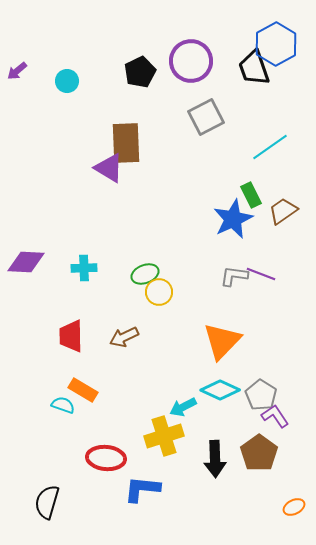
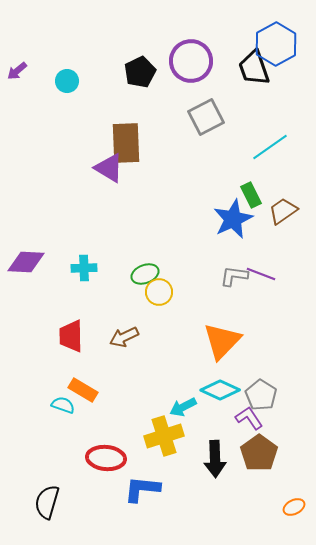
purple L-shape: moved 26 px left, 2 px down
